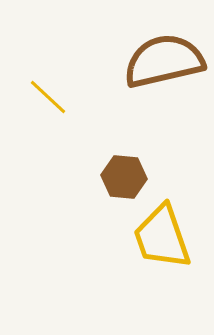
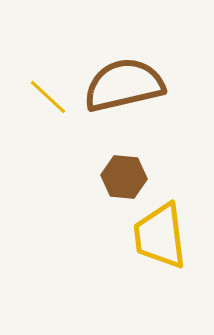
brown semicircle: moved 40 px left, 24 px down
yellow trapezoid: moved 2 px left, 1 px up; rotated 12 degrees clockwise
